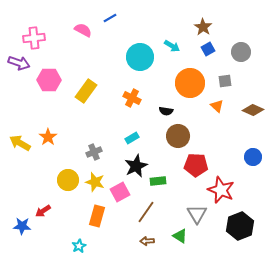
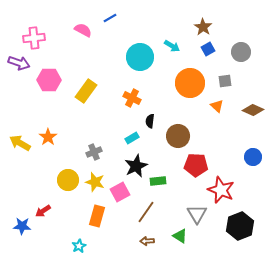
black semicircle: moved 16 px left, 10 px down; rotated 88 degrees clockwise
